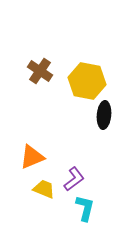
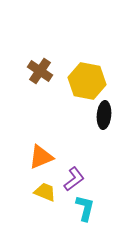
orange triangle: moved 9 px right
yellow trapezoid: moved 1 px right, 3 px down
